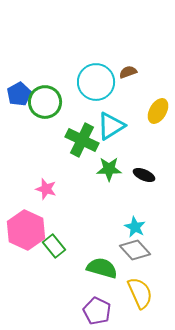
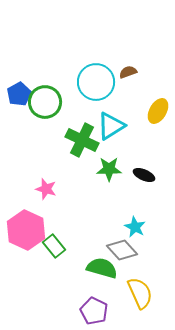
gray diamond: moved 13 px left
purple pentagon: moved 3 px left
